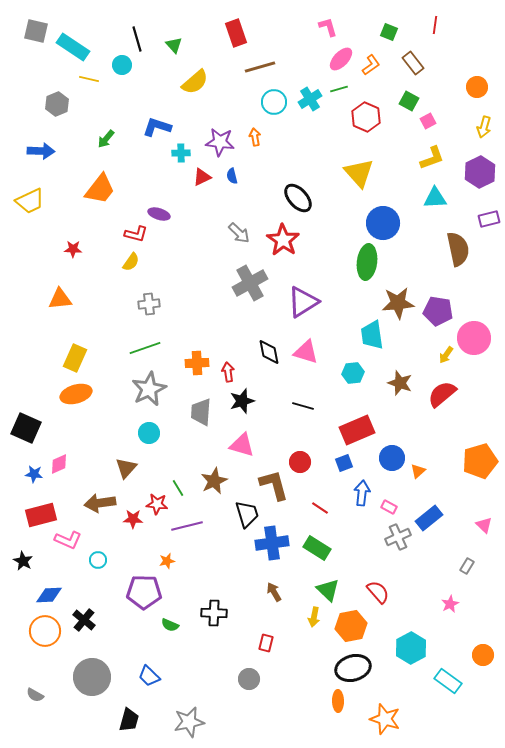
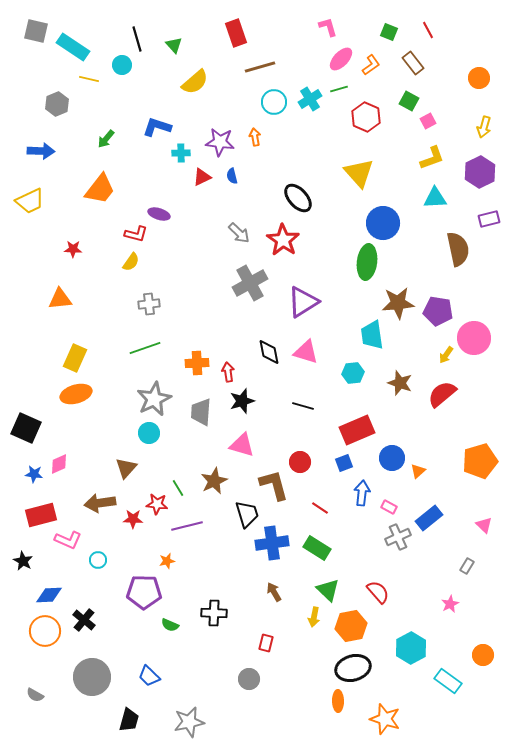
red line at (435, 25): moved 7 px left, 5 px down; rotated 36 degrees counterclockwise
orange circle at (477, 87): moved 2 px right, 9 px up
gray star at (149, 389): moved 5 px right, 10 px down
